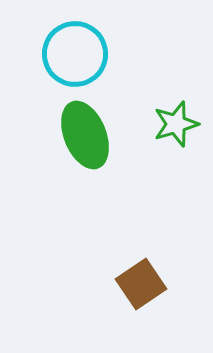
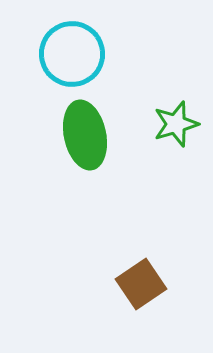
cyan circle: moved 3 px left
green ellipse: rotated 10 degrees clockwise
